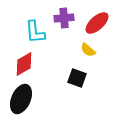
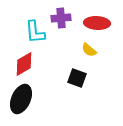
purple cross: moved 3 px left
red ellipse: rotated 45 degrees clockwise
yellow semicircle: moved 1 px right
